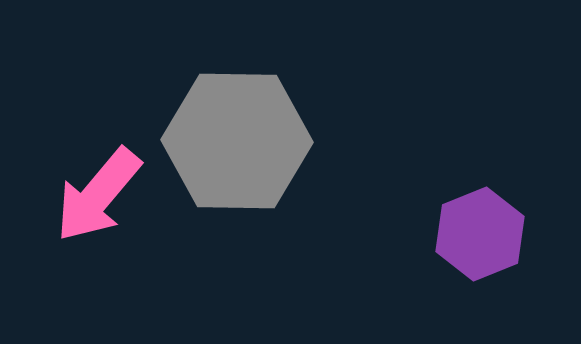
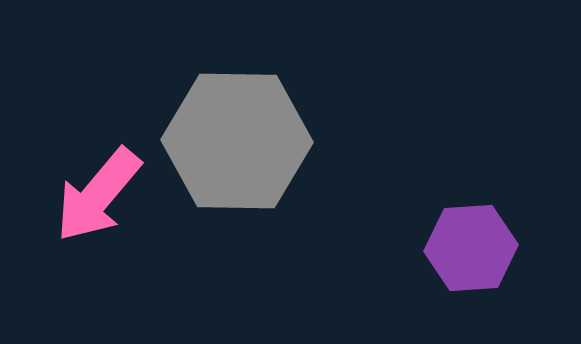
purple hexagon: moved 9 px left, 14 px down; rotated 18 degrees clockwise
